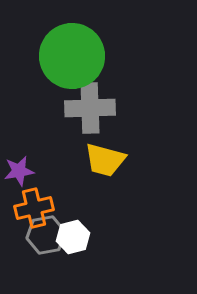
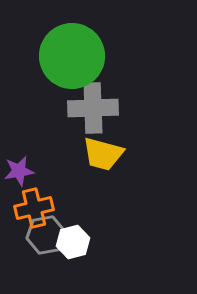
gray cross: moved 3 px right
yellow trapezoid: moved 2 px left, 6 px up
white hexagon: moved 5 px down
